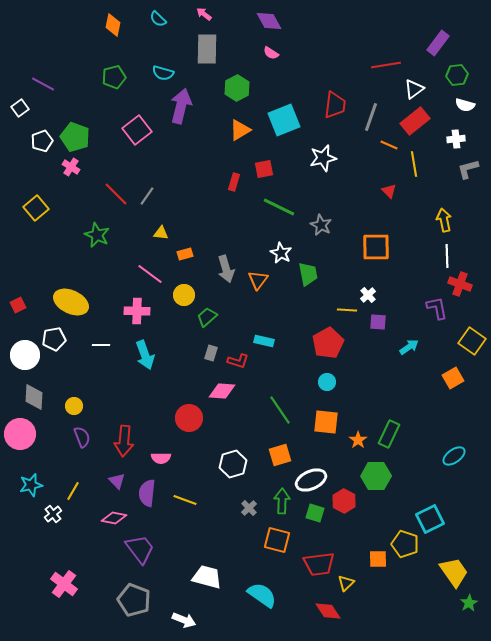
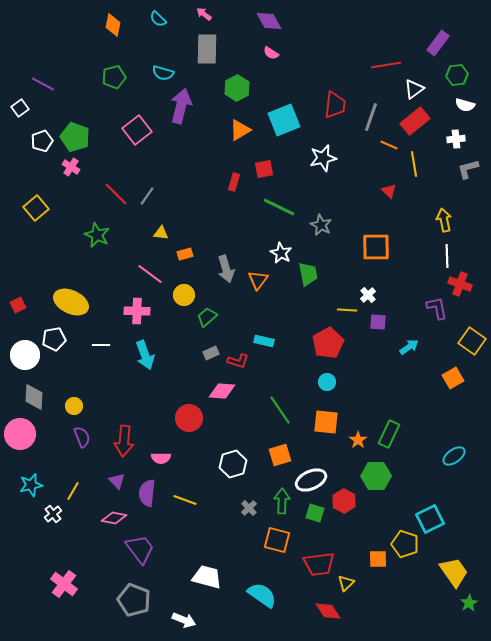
gray rectangle at (211, 353): rotated 49 degrees clockwise
